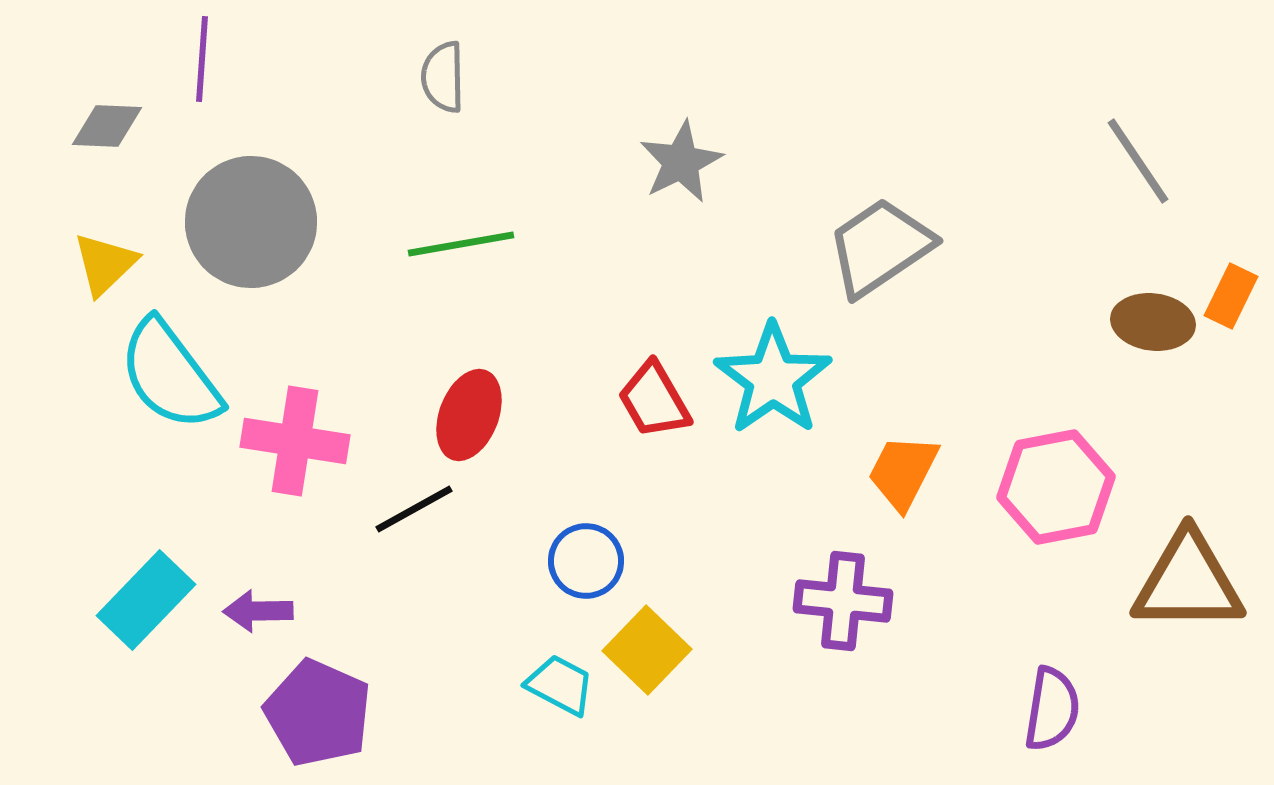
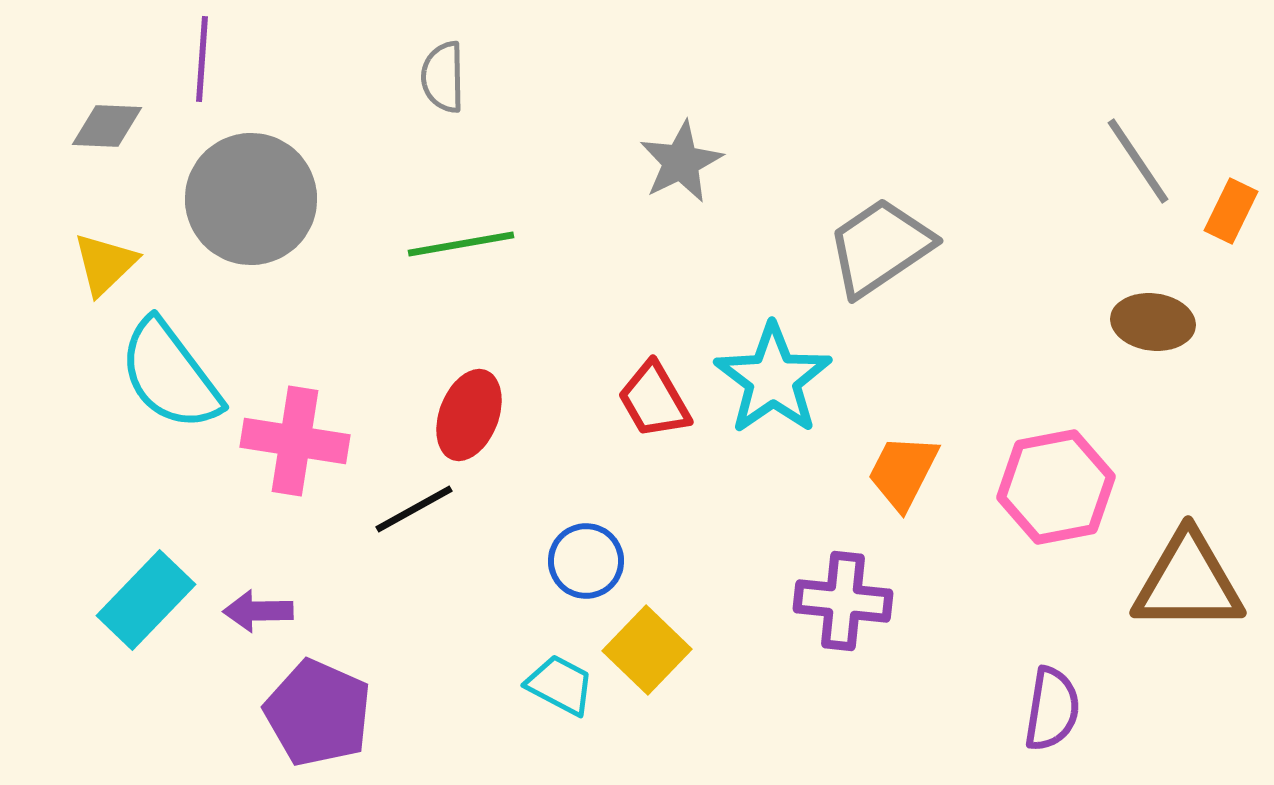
gray circle: moved 23 px up
orange rectangle: moved 85 px up
